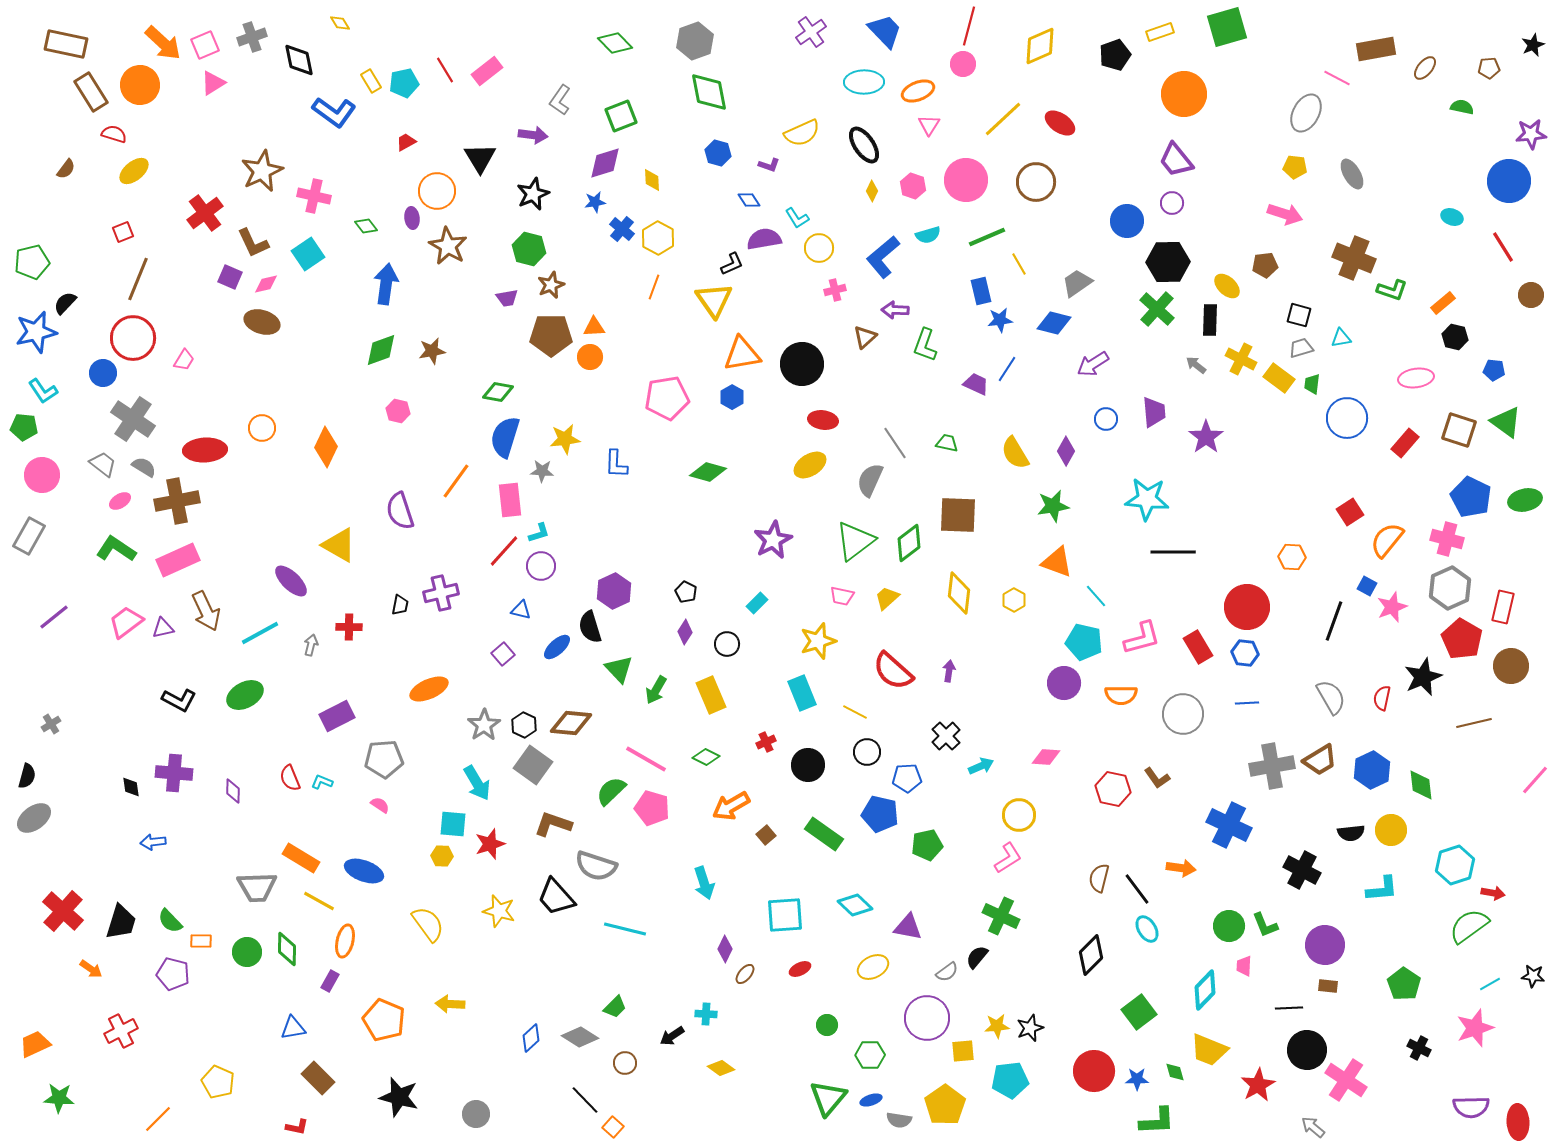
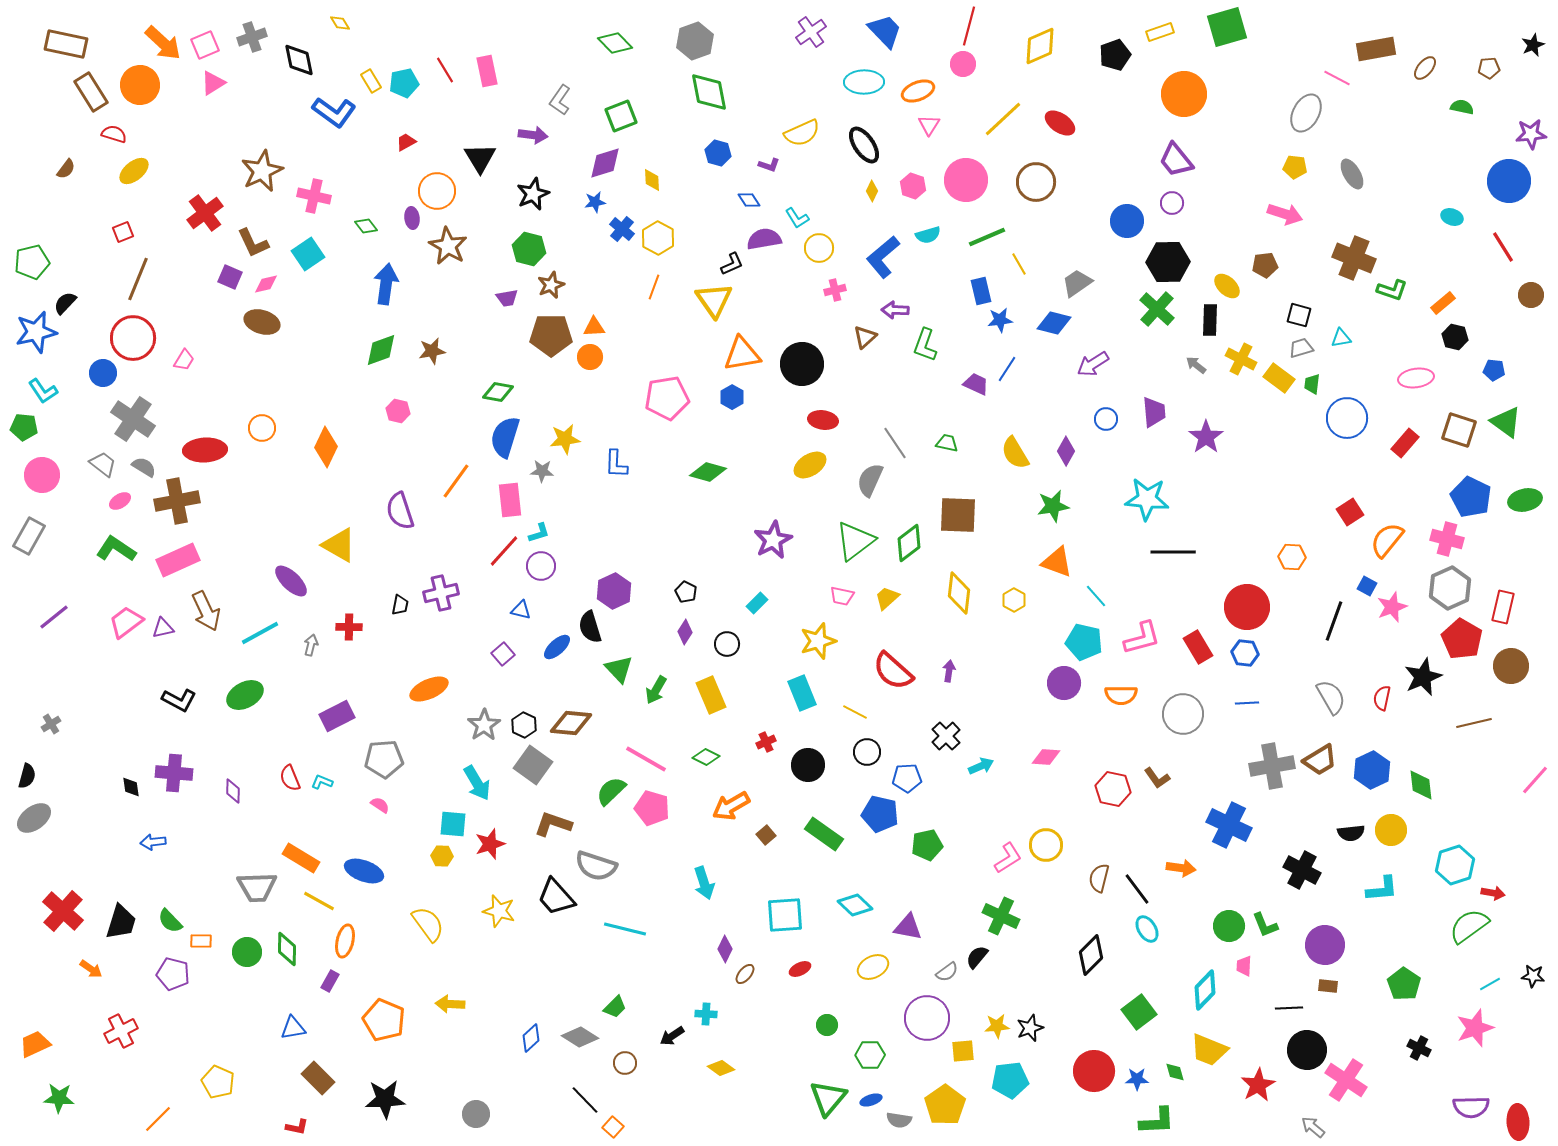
pink rectangle at (487, 71): rotated 64 degrees counterclockwise
yellow circle at (1019, 815): moved 27 px right, 30 px down
black star at (399, 1097): moved 14 px left, 2 px down; rotated 18 degrees counterclockwise
